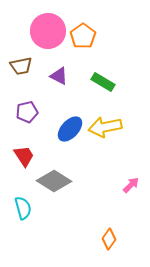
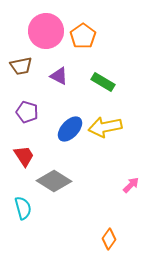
pink circle: moved 2 px left
purple pentagon: rotated 30 degrees clockwise
